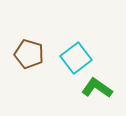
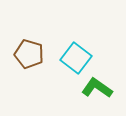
cyan square: rotated 16 degrees counterclockwise
